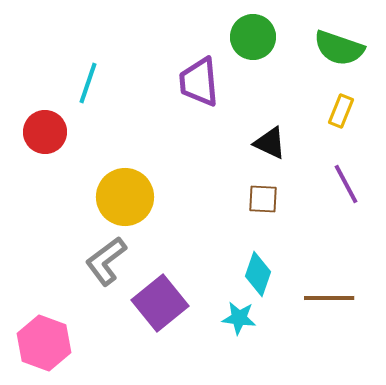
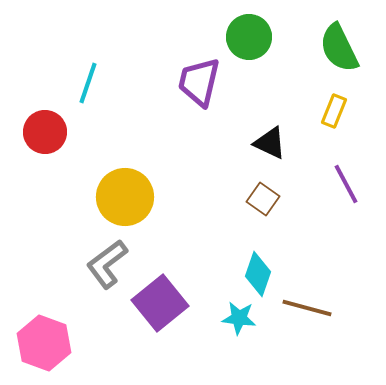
green circle: moved 4 px left
green semicircle: rotated 45 degrees clockwise
purple trapezoid: rotated 18 degrees clockwise
yellow rectangle: moved 7 px left
brown square: rotated 32 degrees clockwise
gray L-shape: moved 1 px right, 3 px down
brown line: moved 22 px left, 10 px down; rotated 15 degrees clockwise
